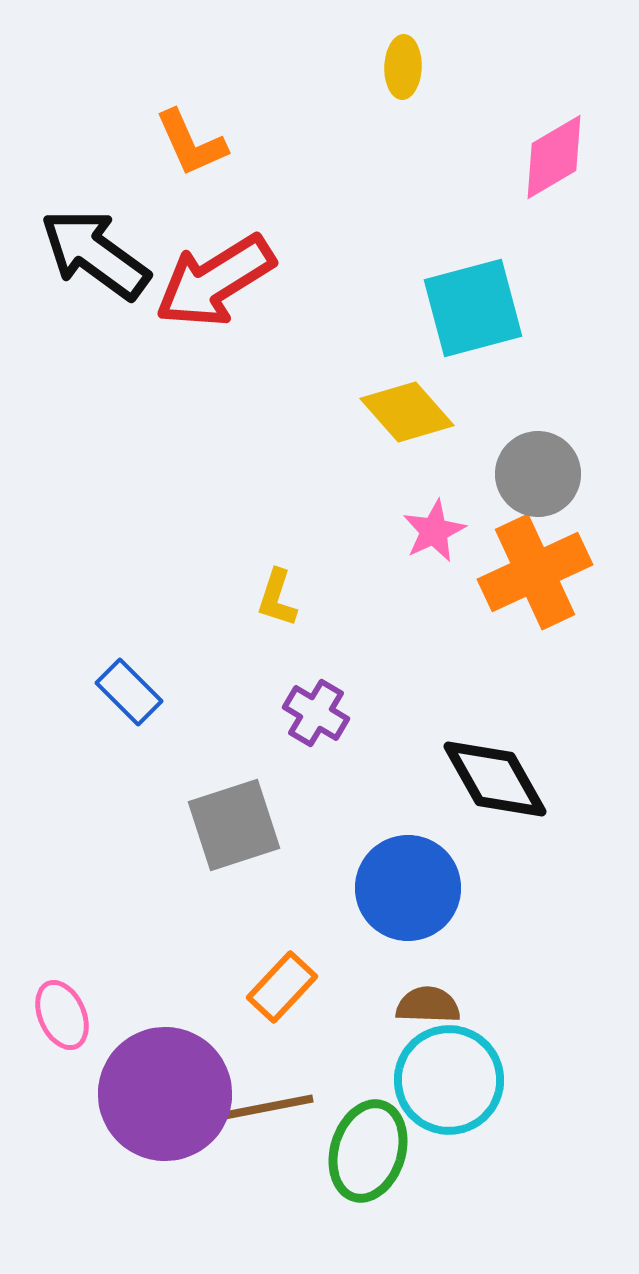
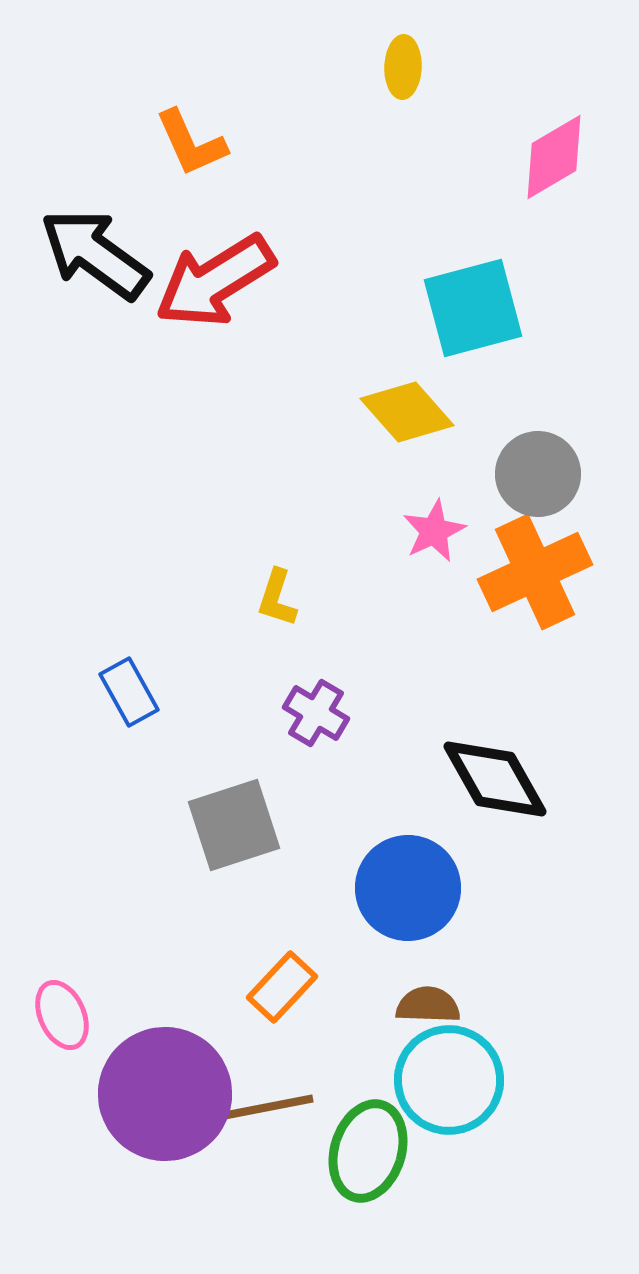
blue rectangle: rotated 16 degrees clockwise
